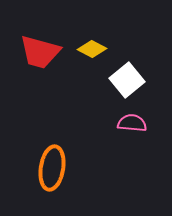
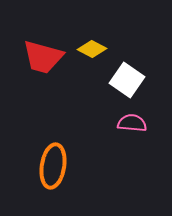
red trapezoid: moved 3 px right, 5 px down
white square: rotated 16 degrees counterclockwise
orange ellipse: moved 1 px right, 2 px up
